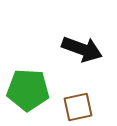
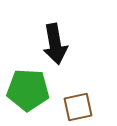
black arrow: moved 27 px left, 5 px up; rotated 60 degrees clockwise
